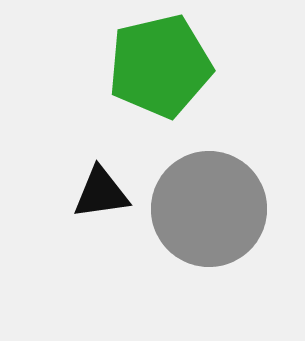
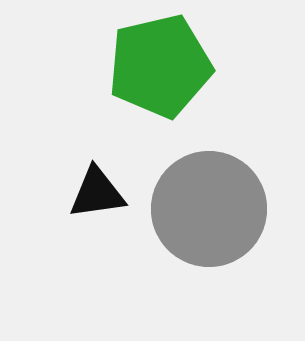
black triangle: moved 4 px left
